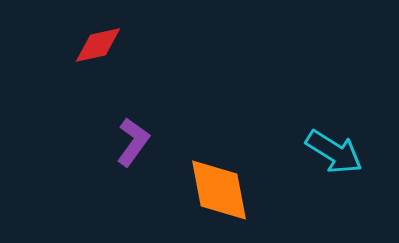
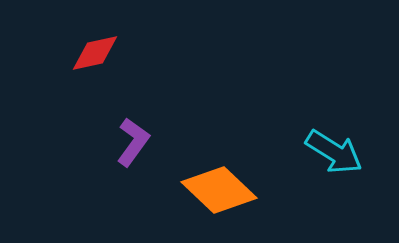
red diamond: moved 3 px left, 8 px down
orange diamond: rotated 36 degrees counterclockwise
